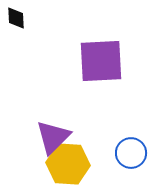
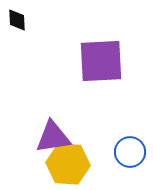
black diamond: moved 1 px right, 2 px down
purple triangle: rotated 36 degrees clockwise
blue circle: moved 1 px left, 1 px up
